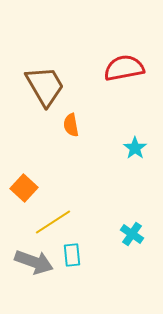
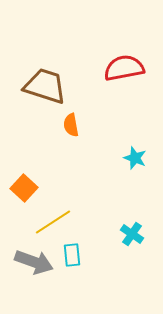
brown trapezoid: rotated 42 degrees counterclockwise
cyan star: moved 10 px down; rotated 15 degrees counterclockwise
